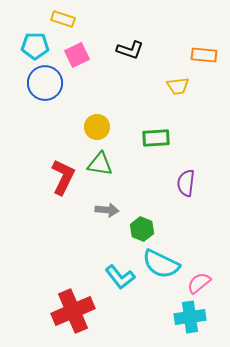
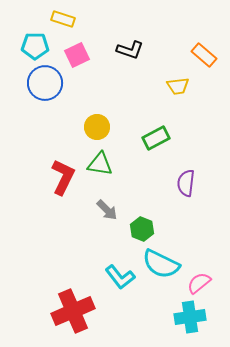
orange rectangle: rotated 35 degrees clockwise
green rectangle: rotated 24 degrees counterclockwise
gray arrow: rotated 40 degrees clockwise
